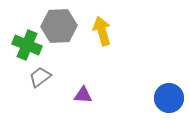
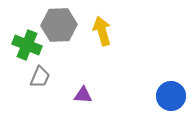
gray hexagon: moved 1 px up
gray trapezoid: rotated 150 degrees clockwise
blue circle: moved 2 px right, 2 px up
